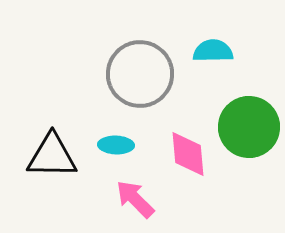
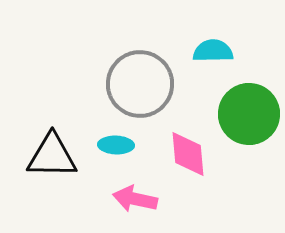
gray circle: moved 10 px down
green circle: moved 13 px up
pink arrow: rotated 33 degrees counterclockwise
